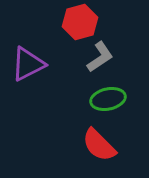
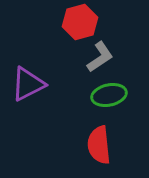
purple triangle: moved 20 px down
green ellipse: moved 1 px right, 4 px up
red semicircle: rotated 39 degrees clockwise
